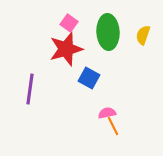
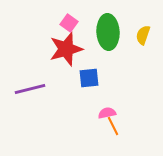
blue square: rotated 35 degrees counterclockwise
purple line: rotated 68 degrees clockwise
